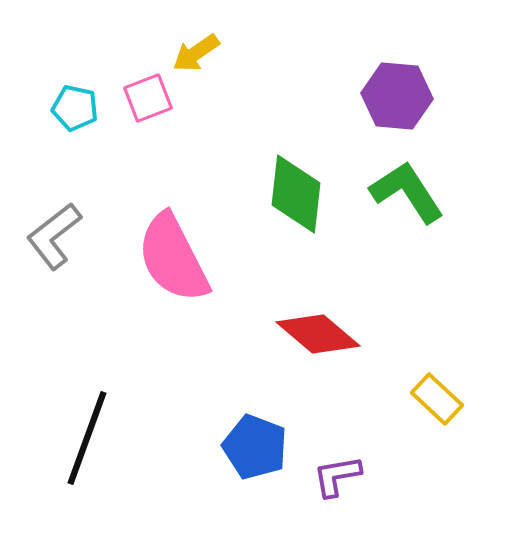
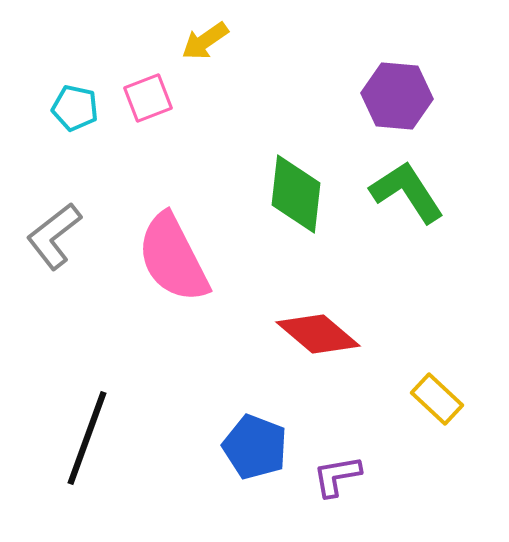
yellow arrow: moved 9 px right, 12 px up
